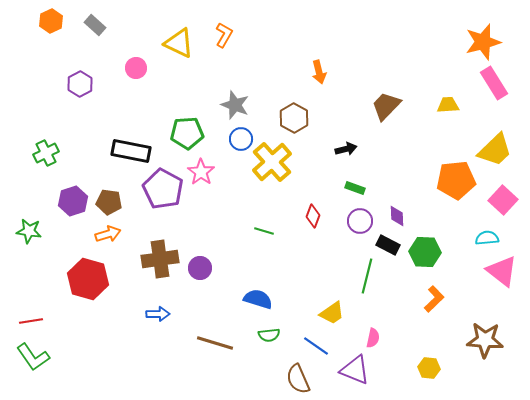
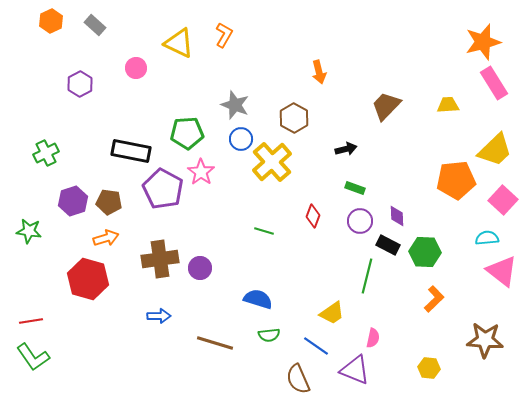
orange arrow at (108, 234): moved 2 px left, 4 px down
blue arrow at (158, 314): moved 1 px right, 2 px down
